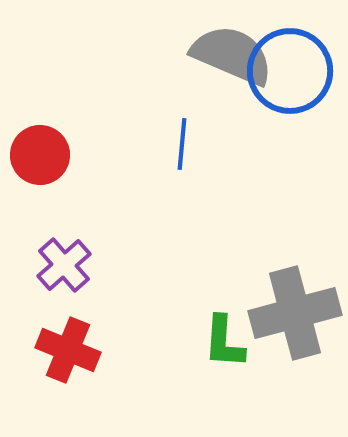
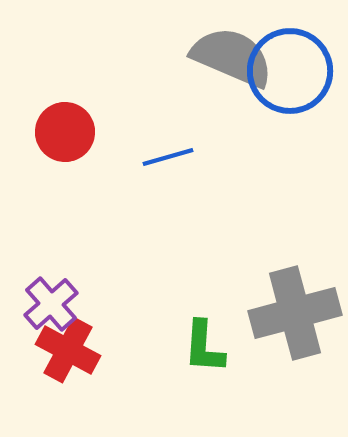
gray semicircle: moved 2 px down
blue line: moved 14 px left, 13 px down; rotated 69 degrees clockwise
red circle: moved 25 px right, 23 px up
purple cross: moved 13 px left, 39 px down
green L-shape: moved 20 px left, 5 px down
red cross: rotated 6 degrees clockwise
